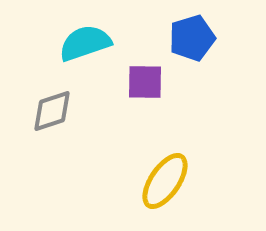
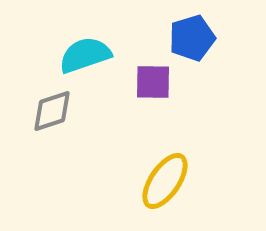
cyan semicircle: moved 12 px down
purple square: moved 8 px right
